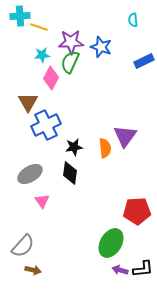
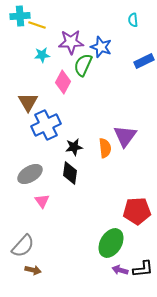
yellow line: moved 2 px left, 2 px up
green semicircle: moved 13 px right, 3 px down
pink diamond: moved 12 px right, 4 px down
